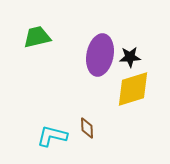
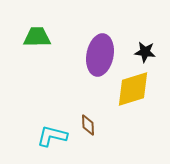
green trapezoid: rotated 12 degrees clockwise
black star: moved 15 px right, 5 px up; rotated 10 degrees clockwise
brown diamond: moved 1 px right, 3 px up
